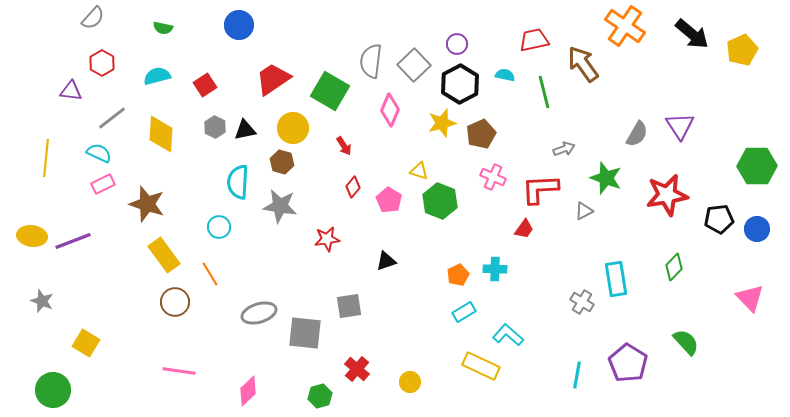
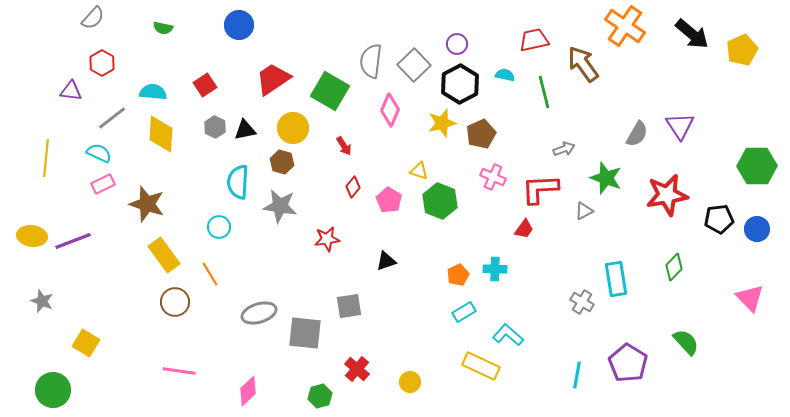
cyan semicircle at (157, 76): moved 4 px left, 16 px down; rotated 20 degrees clockwise
